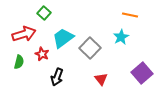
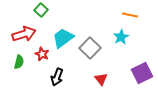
green square: moved 3 px left, 3 px up
purple square: rotated 15 degrees clockwise
